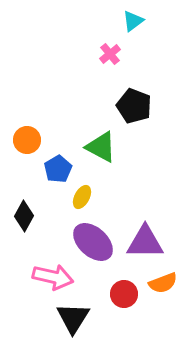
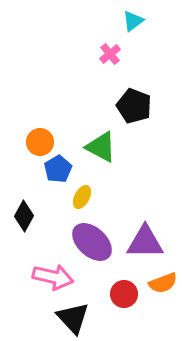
orange circle: moved 13 px right, 2 px down
purple ellipse: moved 1 px left
black triangle: rotated 15 degrees counterclockwise
